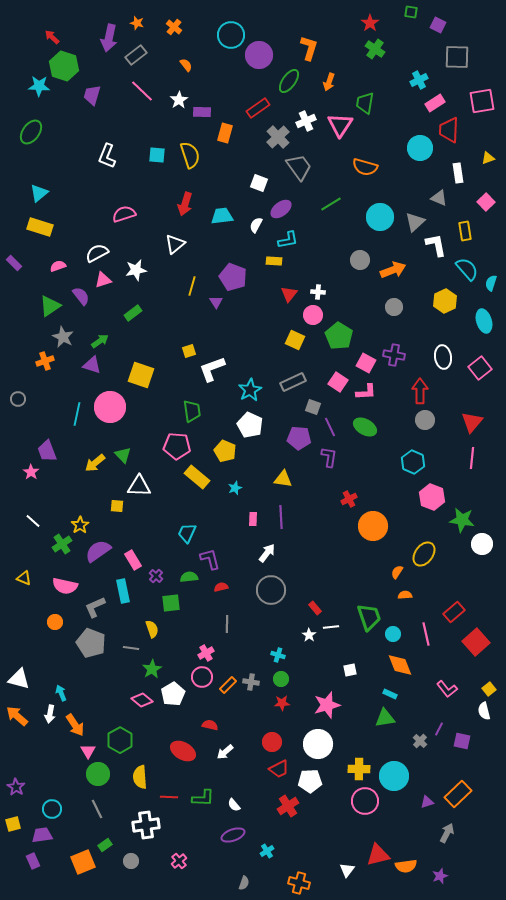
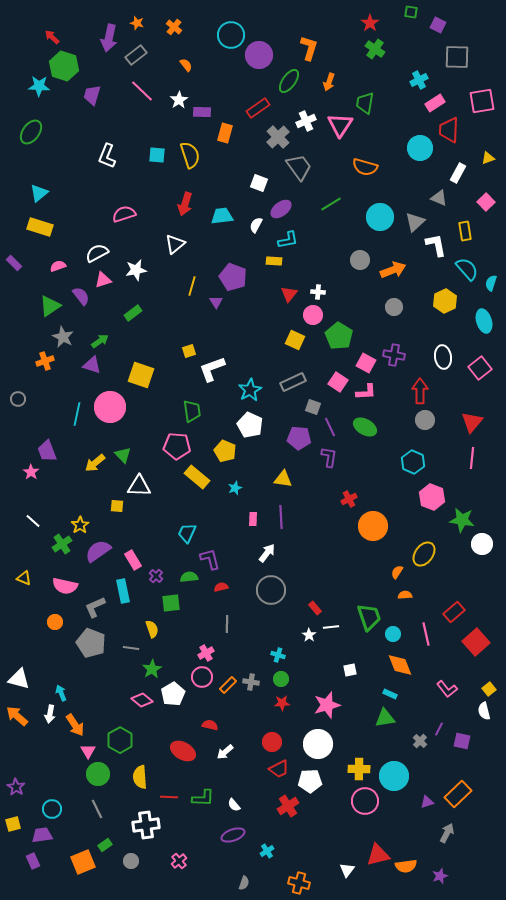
white rectangle at (458, 173): rotated 36 degrees clockwise
